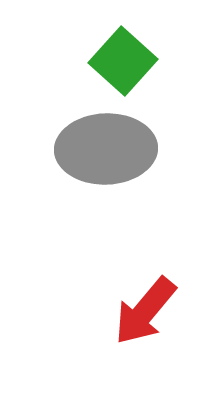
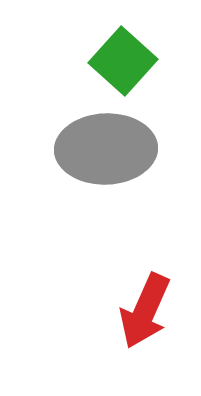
red arrow: rotated 16 degrees counterclockwise
